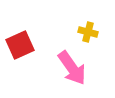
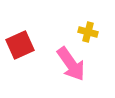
pink arrow: moved 1 px left, 4 px up
